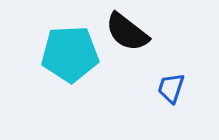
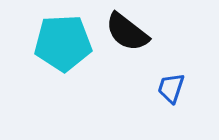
cyan pentagon: moved 7 px left, 11 px up
